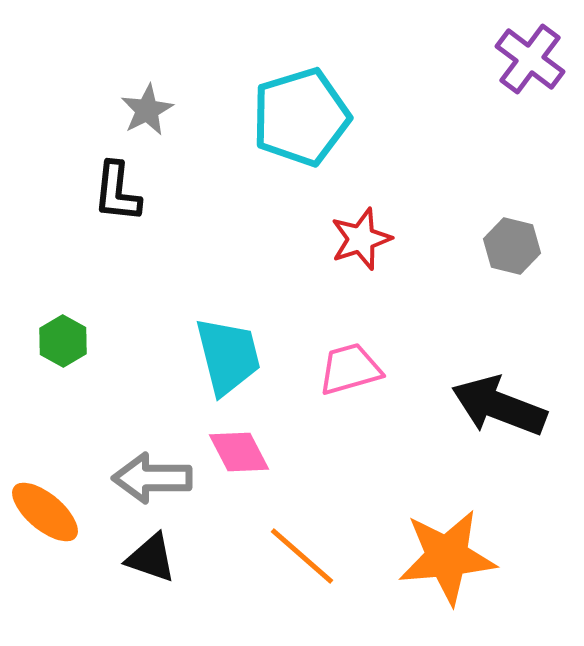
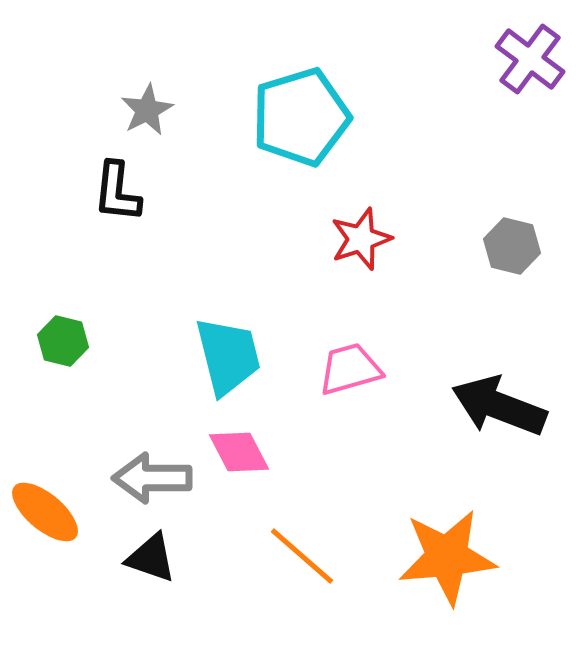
green hexagon: rotated 15 degrees counterclockwise
